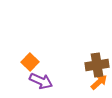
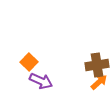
orange square: moved 1 px left
